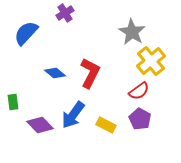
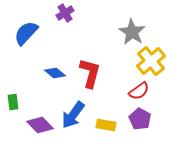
red L-shape: rotated 12 degrees counterclockwise
yellow rectangle: rotated 18 degrees counterclockwise
